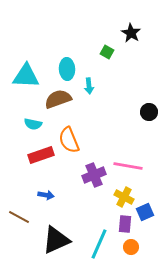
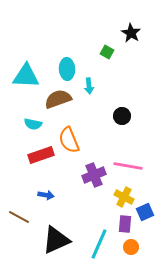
black circle: moved 27 px left, 4 px down
